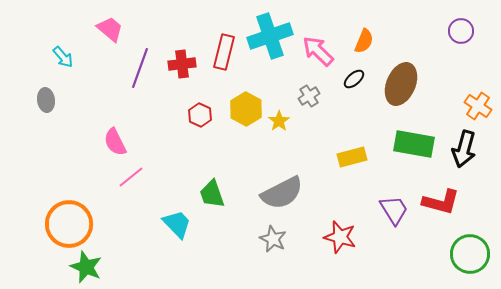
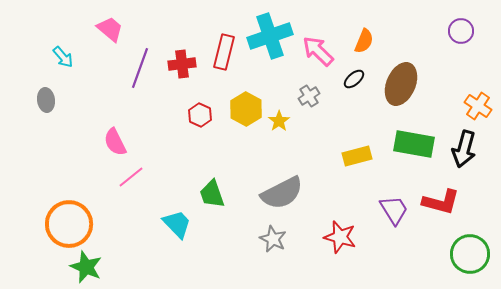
yellow rectangle: moved 5 px right, 1 px up
